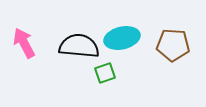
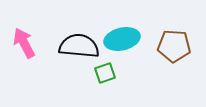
cyan ellipse: moved 1 px down
brown pentagon: moved 1 px right, 1 px down
